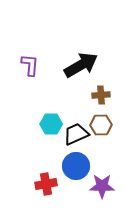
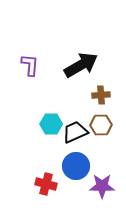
black trapezoid: moved 1 px left, 2 px up
red cross: rotated 25 degrees clockwise
